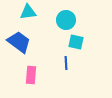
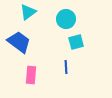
cyan triangle: rotated 30 degrees counterclockwise
cyan circle: moved 1 px up
cyan square: rotated 28 degrees counterclockwise
blue line: moved 4 px down
